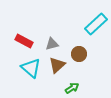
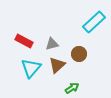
cyan rectangle: moved 2 px left, 2 px up
cyan triangle: rotated 30 degrees clockwise
